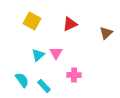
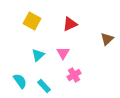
brown triangle: moved 1 px right, 6 px down
pink triangle: moved 7 px right
pink cross: rotated 32 degrees counterclockwise
cyan semicircle: moved 2 px left, 1 px down
